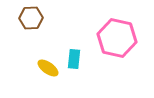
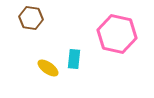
brown hexagon: rotated 10 degrees clockwise
pink hexagon: moved 4 px up
